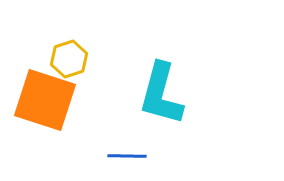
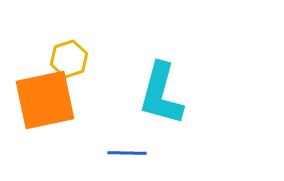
orange square: rotated 30 degrees counterclockwise
blue line: moved 3 px up
